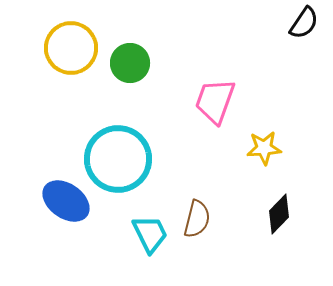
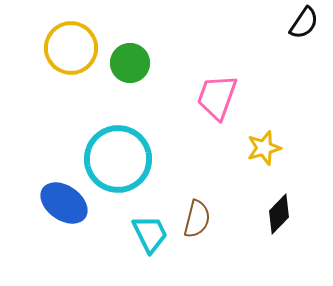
pink trapezoid: moved 2 px right, 4 px up
yellow star: rotated 12 degrees counterclockwise
blue ellipse: moved 2 px left, 2 px down
